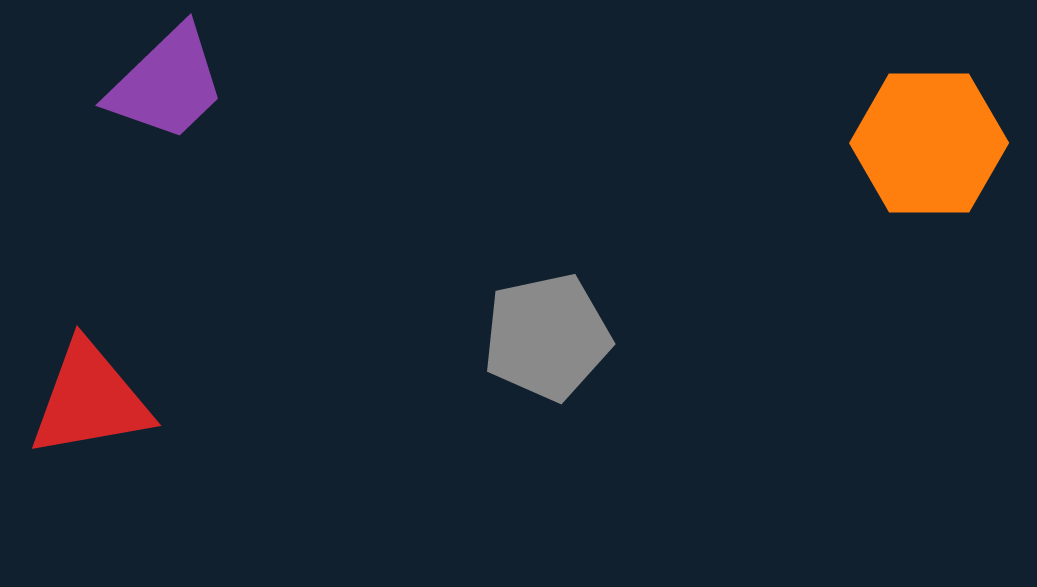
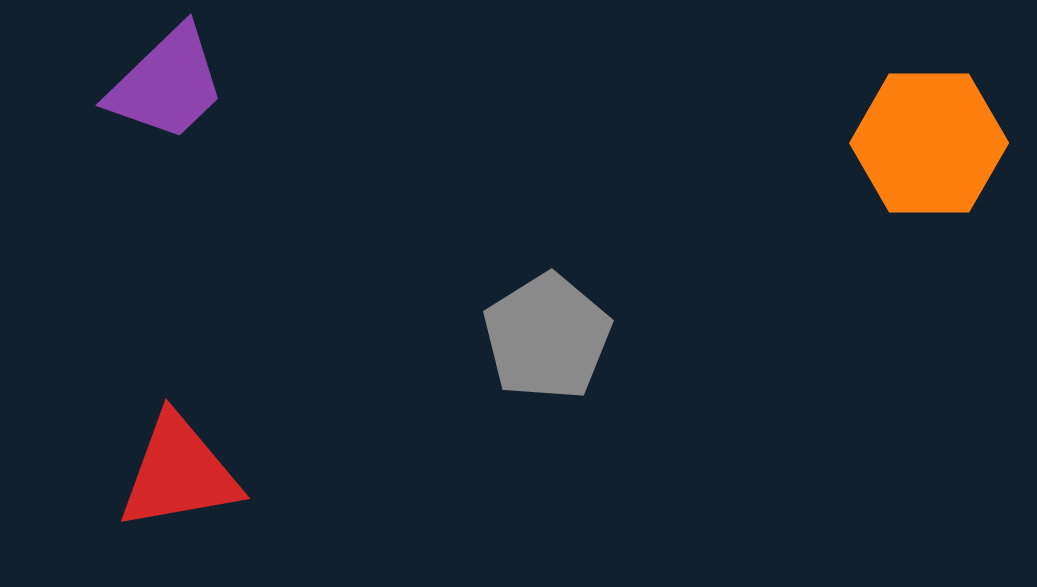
gray pentagon: rotated 20 degrees counterclockwise
red triangle: moved 89 px right, 73 px down
